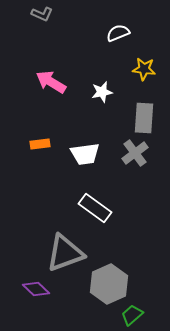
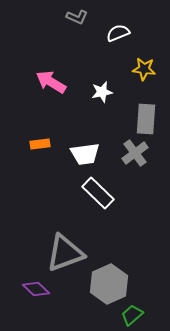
gray L-shape: moved 35 px right, 3 px down
gray rectangle: moved 2 px right, 1 px down
white rectangle: moved 3 px right, 15 px up; rotated 8 degrees clockwise
